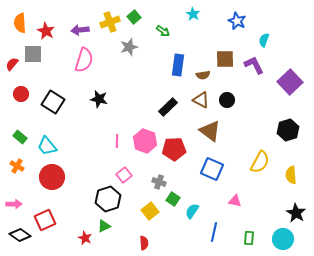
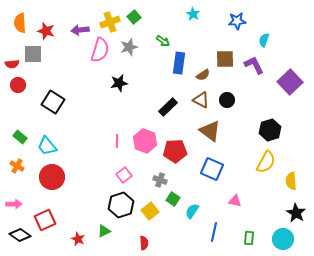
blue star at (237, 21): rotated 30 degrees counterclockwise
red star at (46, 31): rotated 12 degrees counterclockwise
green arrow at (163, 31): moved 10 px down
pink semicircle at (84, 60): moved 16 px right, 10 px up
red semicircle at (12, 64): rotated 136 degrees counterclockwise
blue rectangle at (178, 65): moved 1 px right, 2 px up
brown semicircle at (203, 75): rotated 24 degrees counterclockwise
red circle at (21, 94): moved 3 px left, 9 px up
black star at (99, 99): moved 20 px right, 16 px up; rotated 24 degrees counterclockwise
black hexagon at (288, 130): moved 18 px left
red pentagon at (174, 149): moved 1 px right, 2 px down
yellow semicircle at (260, 162): moved 6 px right
yellow semicircle at (291, 175): moved 6 px down
gray cross at (159, 182): moved 1 px right, 2 px up
black hexagon at (108, 199): moved 13 px right, 6 px down
green triangle at (104, 226): moved 5 px down
red star at (85, 238): moved 7 px left, 1 px down
